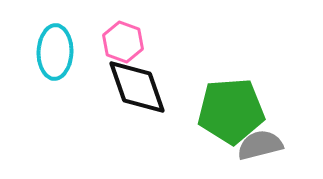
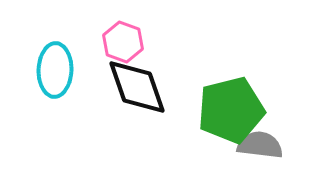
cyan ellipse: moved 18 px down
green pentagon: moved 1 px up; rotated 10 degrees counterclockwise
gray semicircle: rotated 21 degrees clockwise
